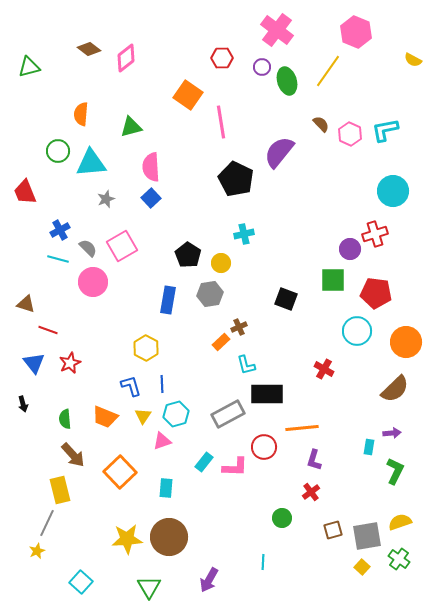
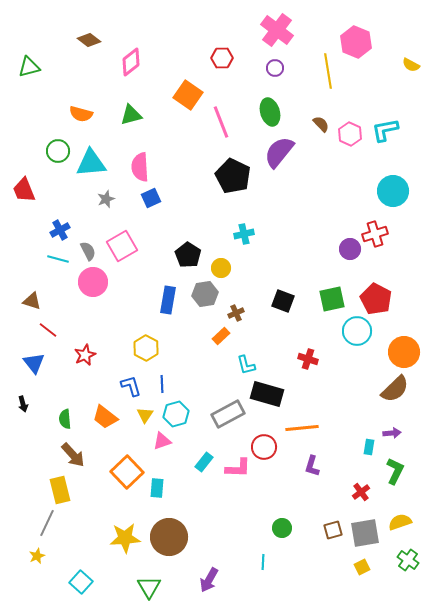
pink hexagon at (356, 32): moved 10 px down
brown diamond at (89, 49): moved 9 px up
pink diamond at (126, 58): moved 5 px right, 4 px down
yellow semicircle at (413, 60): moved 2 px left, 5 px down
purple circle at (262, 67): moved 13 px right, 1 px down
yellow line at (328, 71): rotated 44 degrees counterclockwise
green ellipse at (287, 81): moved 17 px left, 31 px down
orange semicircle at (81, 114): rotated 80 degrees counterclockwise
pink line at (221, 122): rotated 12 degrees counterclockwise
green triangle at (131, 127): moved 12 px up
pink semicircle at (151, 167): moved 11 px left
black pentagon at (236, 179): moved 3 px left, 3 px up
red trapezoid at (25, 192): moved 1 px left, 2 px up
blue square at (151, 198): rotated 18 degrees clockwise
gray semicircle at (88, 248): moved 3 px down; rotated 18 degrees clockwise
yellow circle at (221, 263): moved 5 px down
green square at (333, 280): moved 1 px left, 19 px down; rotated 12 degrees counterclockwise
red pentagon at (376, 293): moved 6 px down; rotated 20 degrees clockwise
gray hexagon at (210, 294): moved 5 px left
black square at (286, 299): moved 3 px left, 2 px down
brown triangle at (26, 304): moved 6 px right, 3 px up
brown cross at (239, 327): moved 3 px left, 14 px up
red line at (48, 330): rotated 18 degrees clockwise
orange rectangle at (221, 342): moved 6 px up
orange circle at (406, 342): moved 2 px left, 10 px down
red star at (70, 363): moved 15 px right, 8 px up
red cross at (324, 369): moved 16 px left, 10 px up; rotated 12 degrees counterclockwise
black rectangle at (267, 394): rotated 16 degrees clockwise
yellow triangle at (143, 416): moved 2 px right, 1 px up
orange trapezoid at (105, 417): rotated 16 degrees clockwise
purple L-shape at (314, 460): moved 2 px left, 6 px down
pink L-shape at (235, 467): moved 3 px right, 1 px down
orange square at (120, 472): moved 7 px right
cyan rectangle at (166, 488): moved 9 px left
red cross at (311, 492): moved 50 px right
green circle at (282, 518): moved 10 px down
gray square at (367, 536): moved 2 px left, 3 px up
yellow star at (127, 539): moved 2 px left, 1 px up
yellow star at (37, 551): moved 5 px down
green cross at (399, 559): moved 9 px right, 1 px down
yellow square at (362, 567): rotated 21 degrees clockwise
